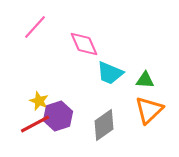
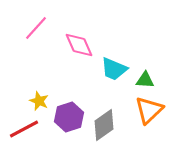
pink line: moved 1 px right, 1 px down
pink diamond: moved 5 px left, 1 px down
cyan trapezoid: moved 4 px right, 4 px up
purple hexagon: moved 11 px right, 1 px down
red line: moved 11 px left, 5 px down
